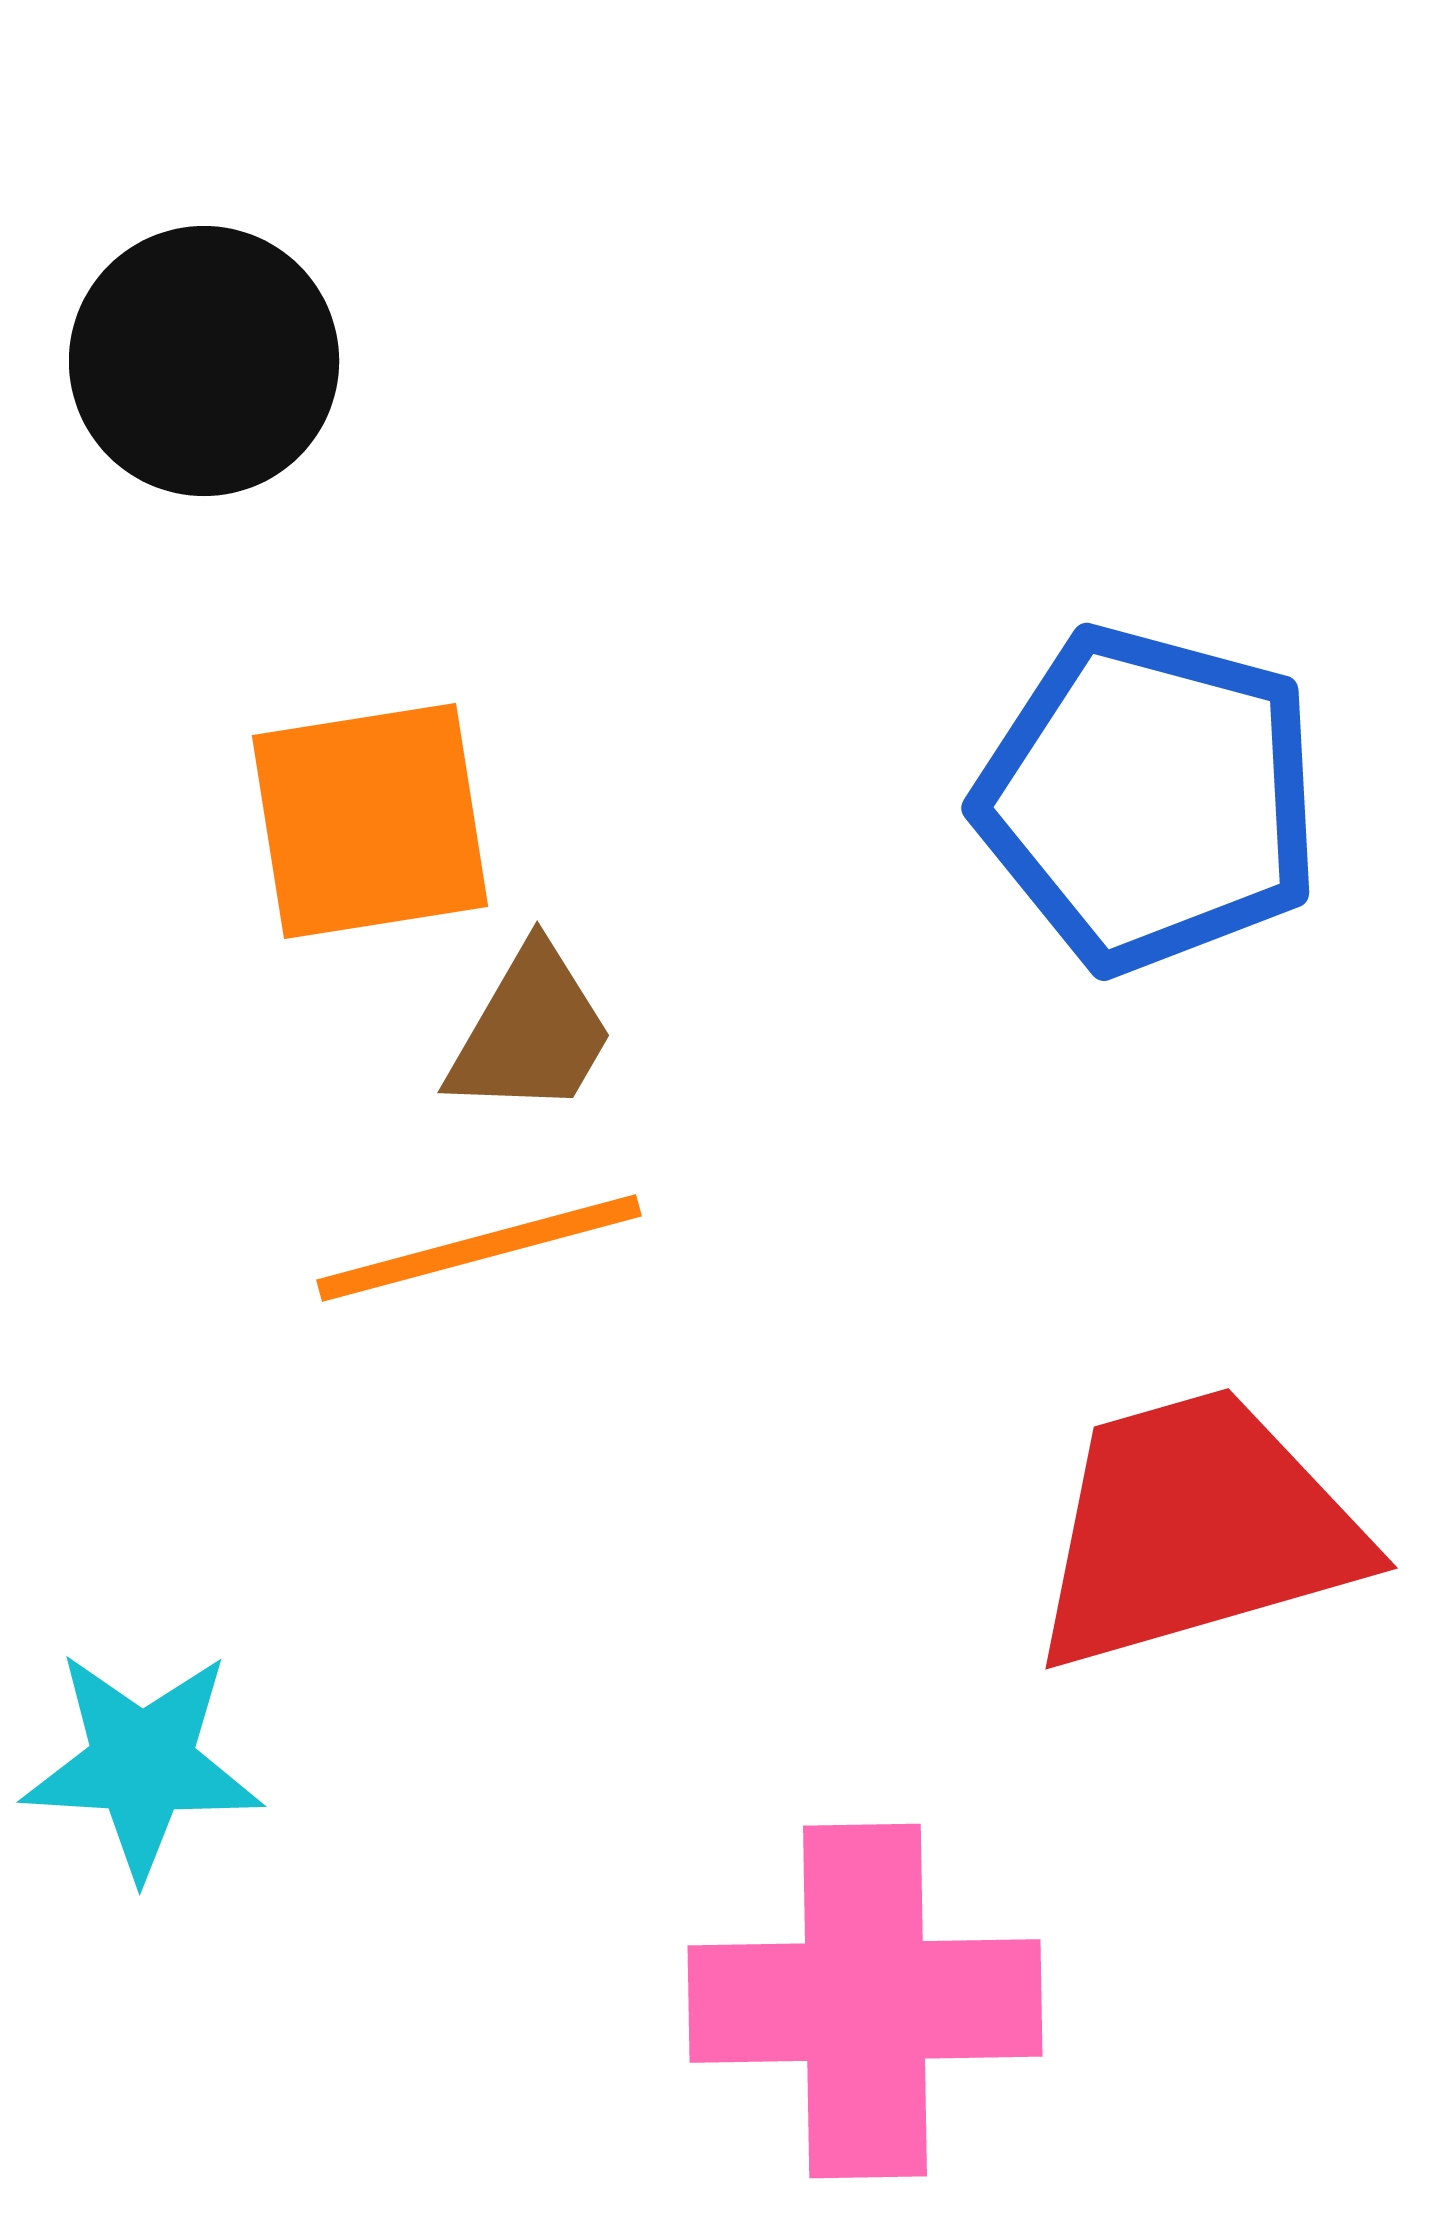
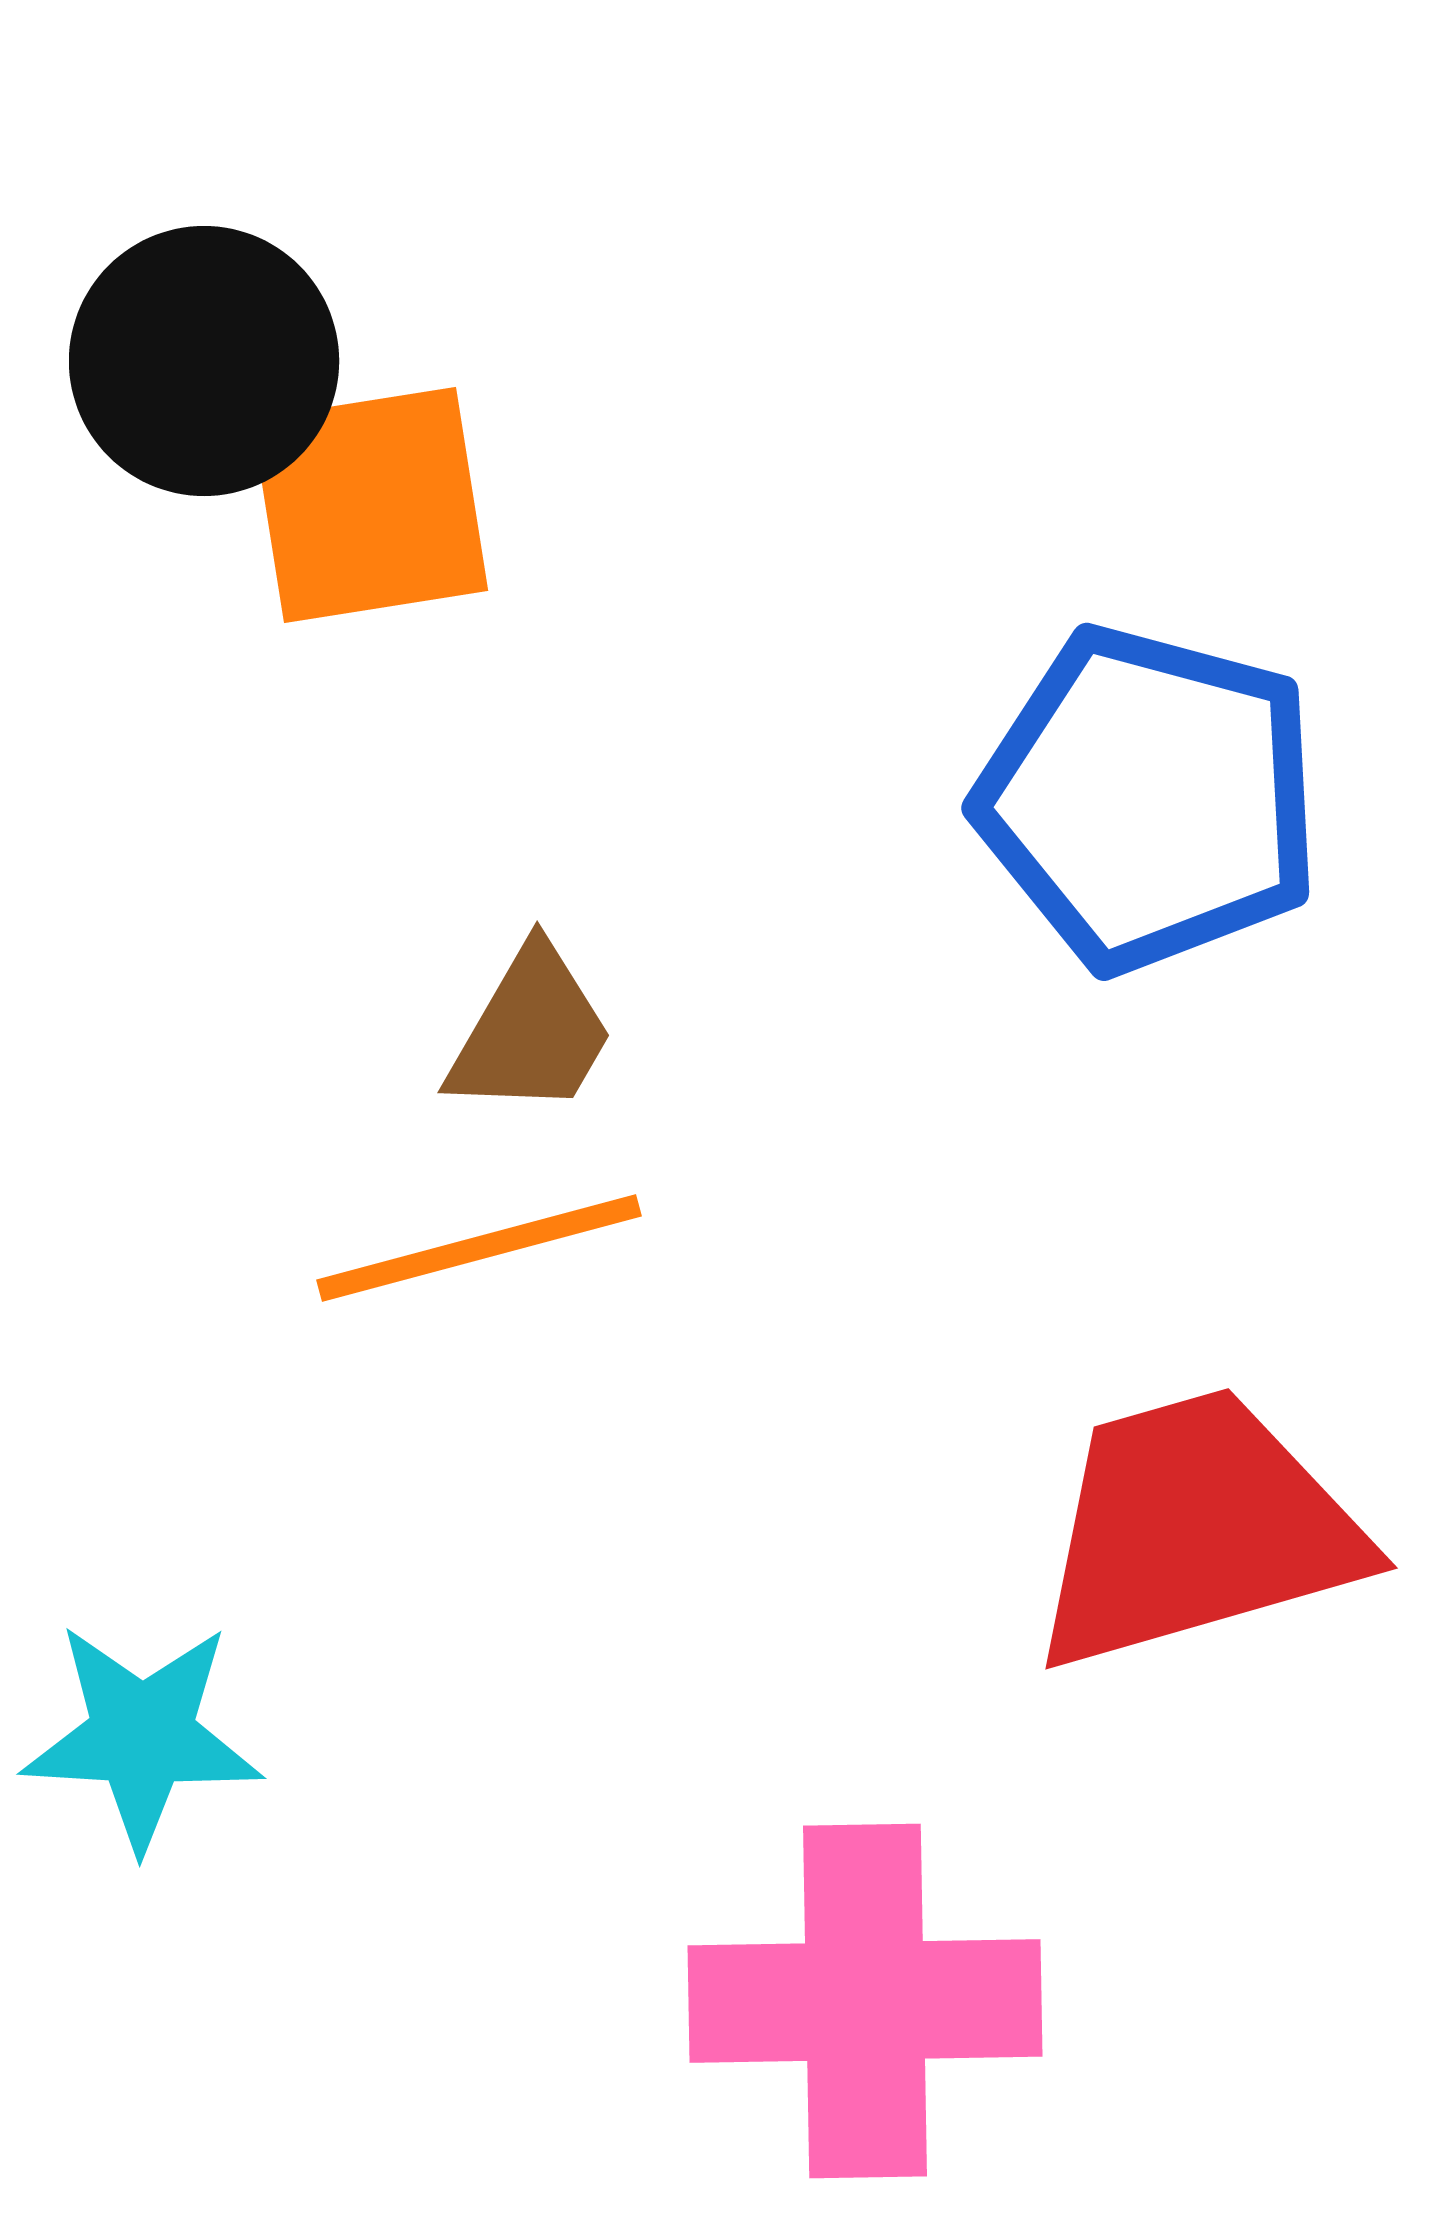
orange square: moved 316 px up
cyan star: moved 28 px up
